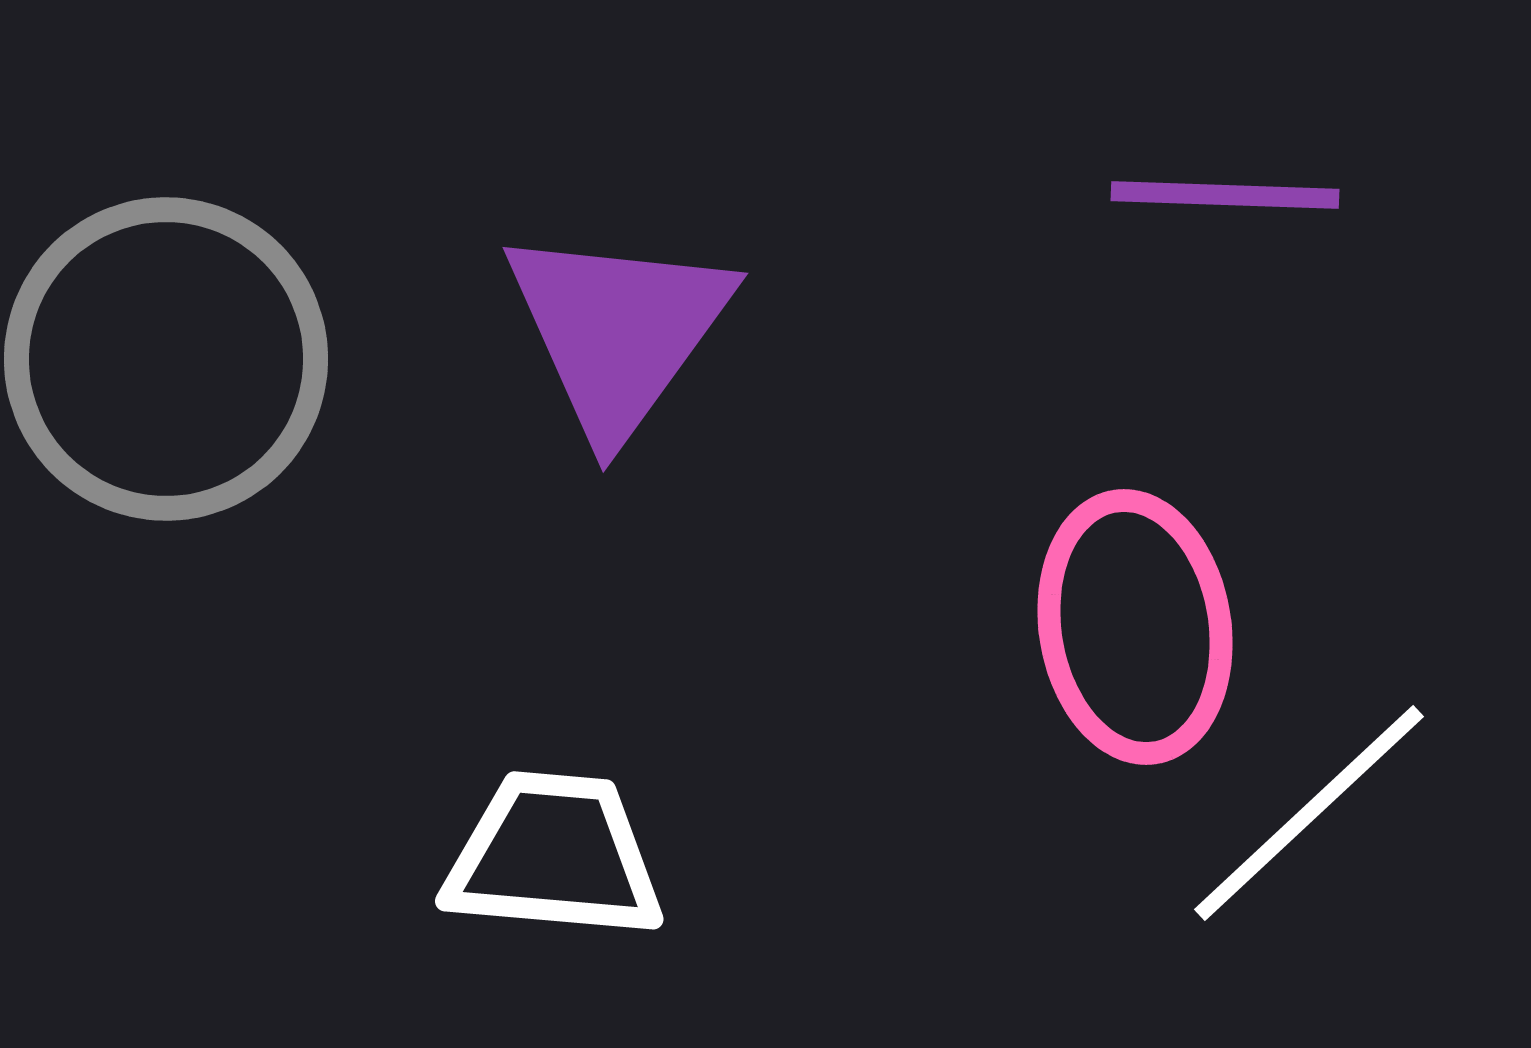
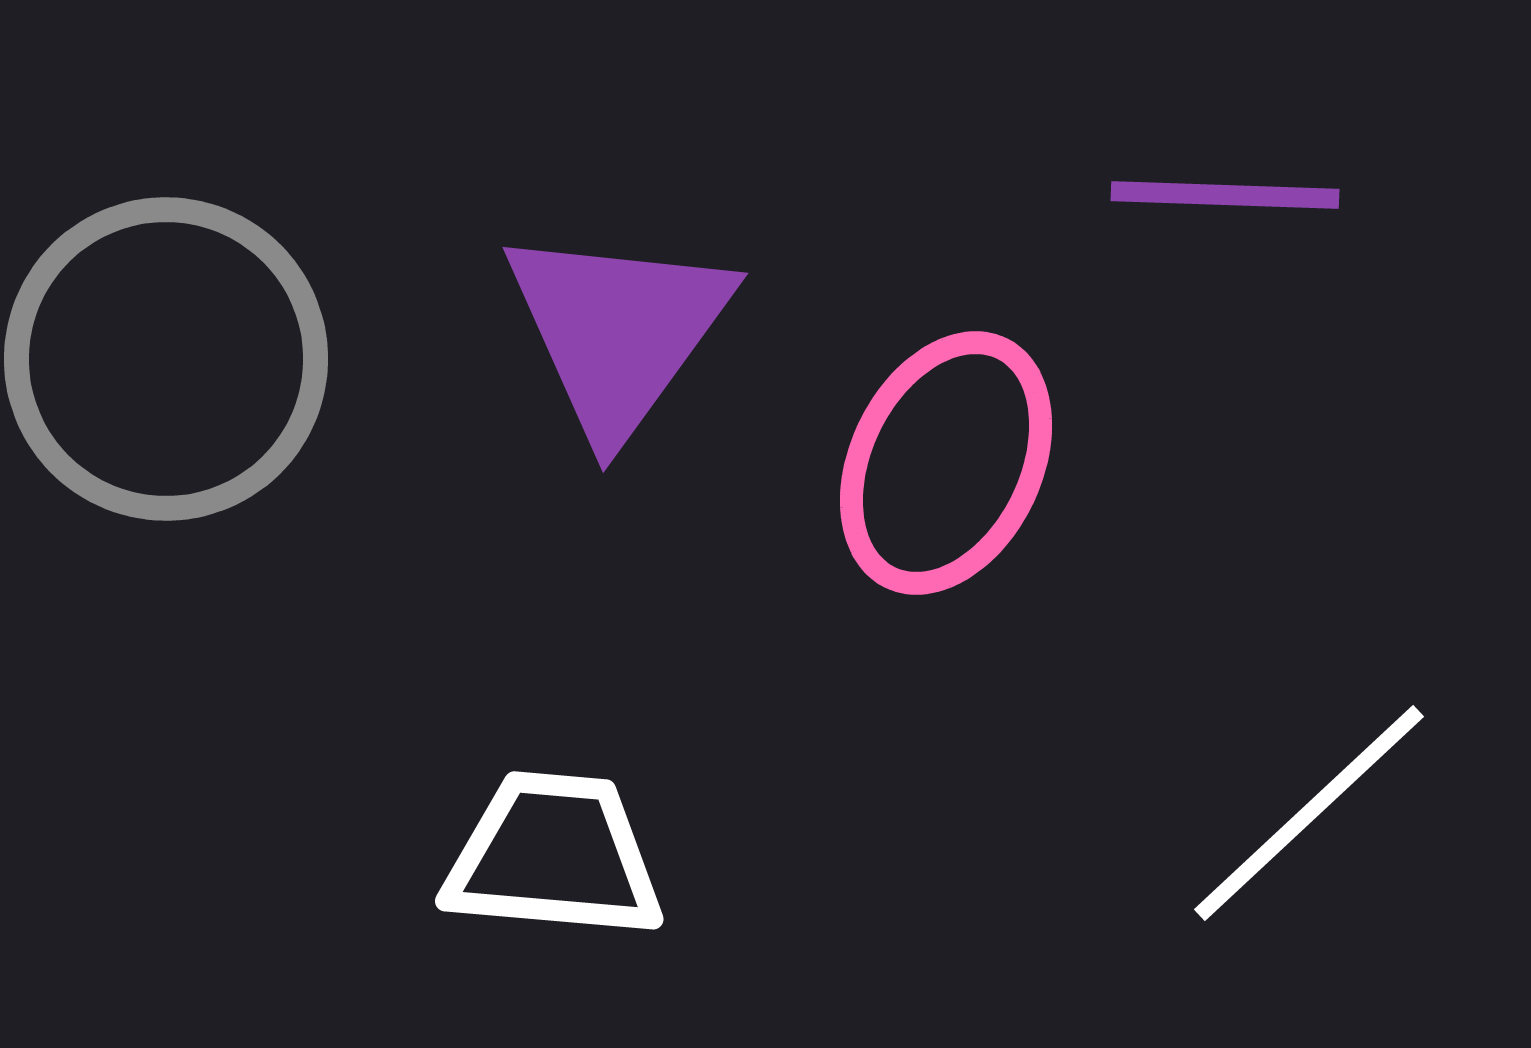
pink ellipse: moved 189 px left, 164 px up; rotated 35 degrees clockwise
